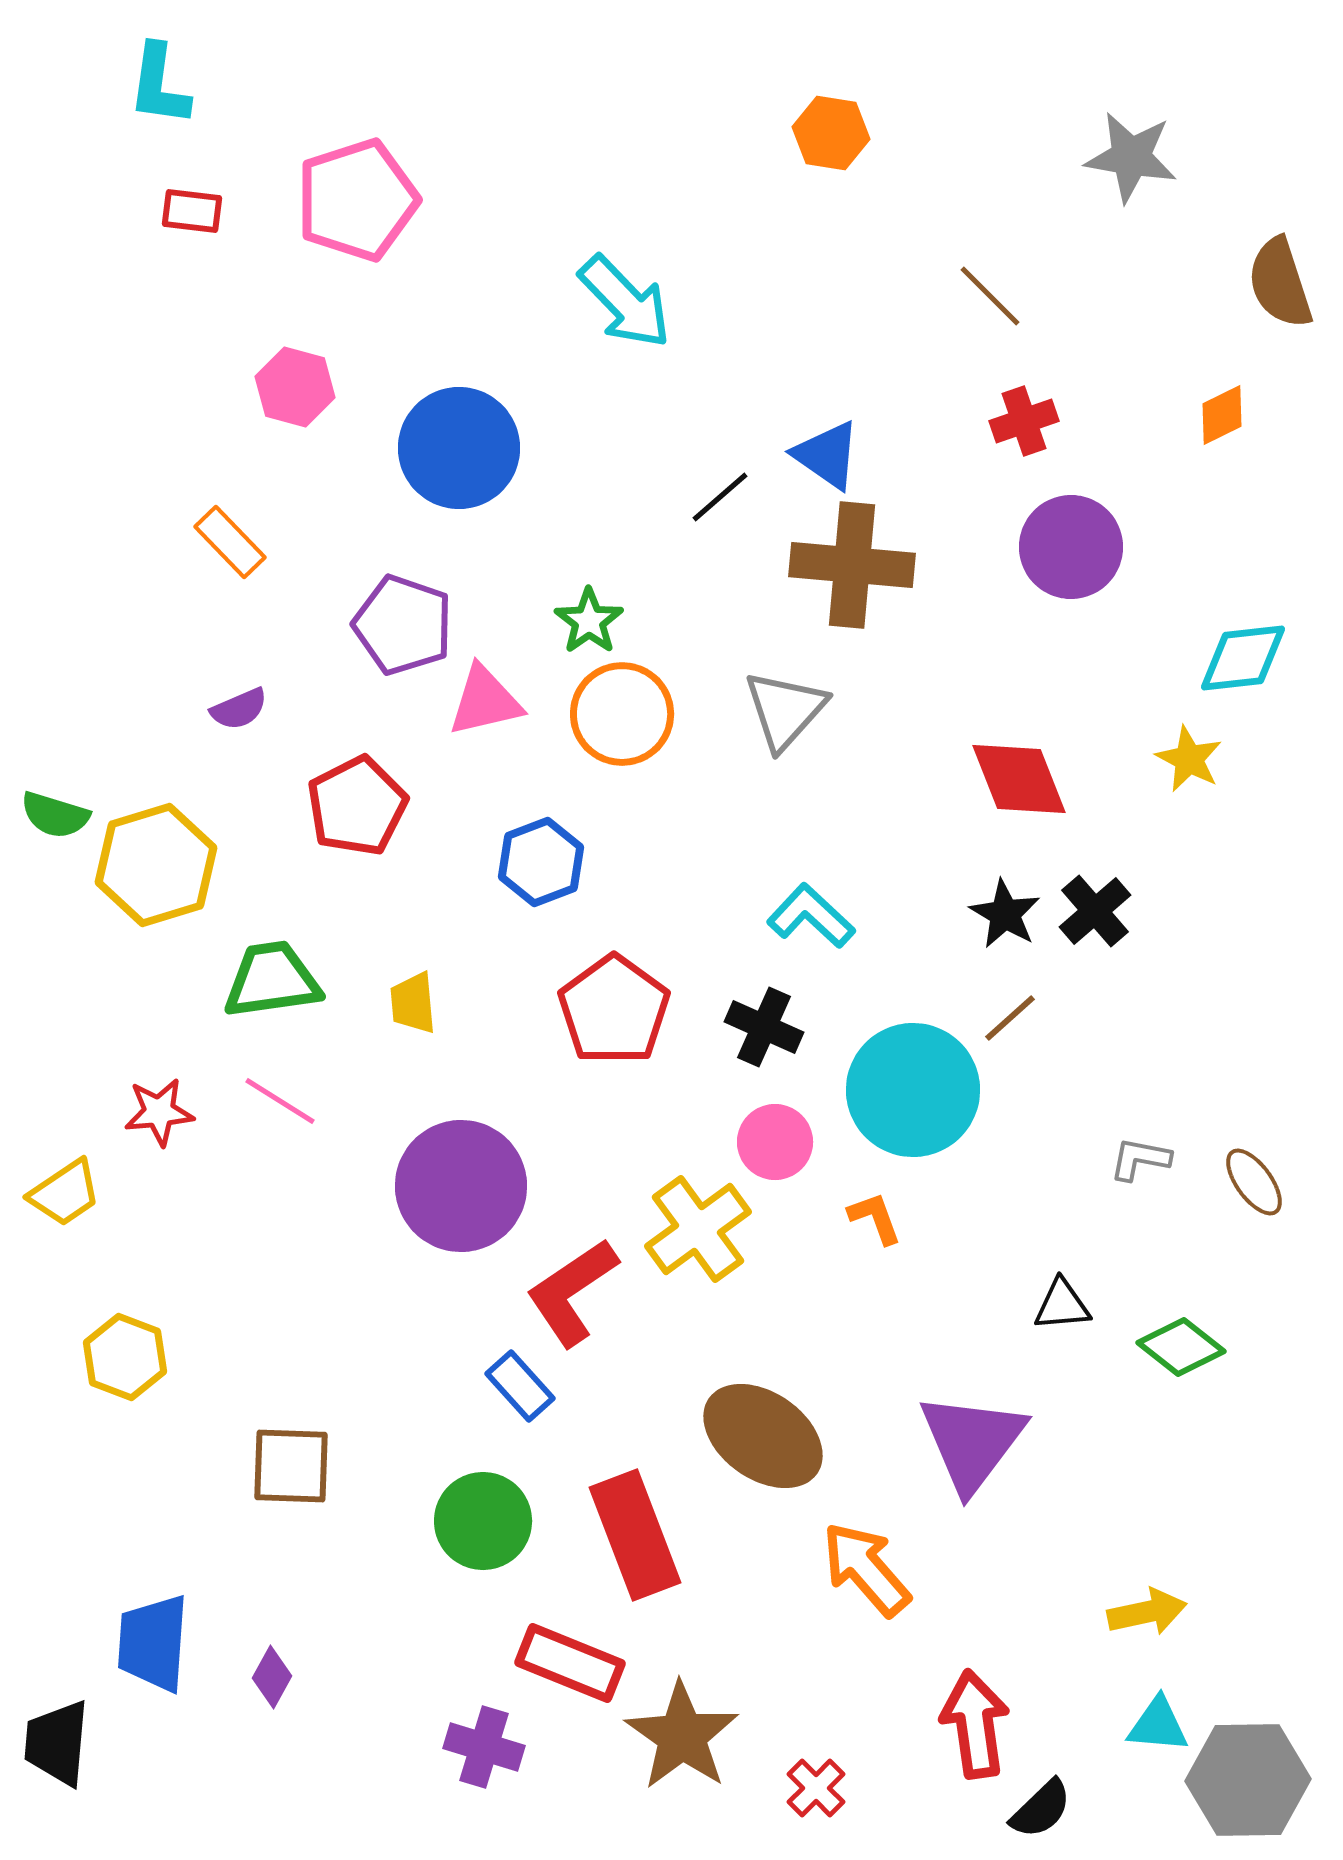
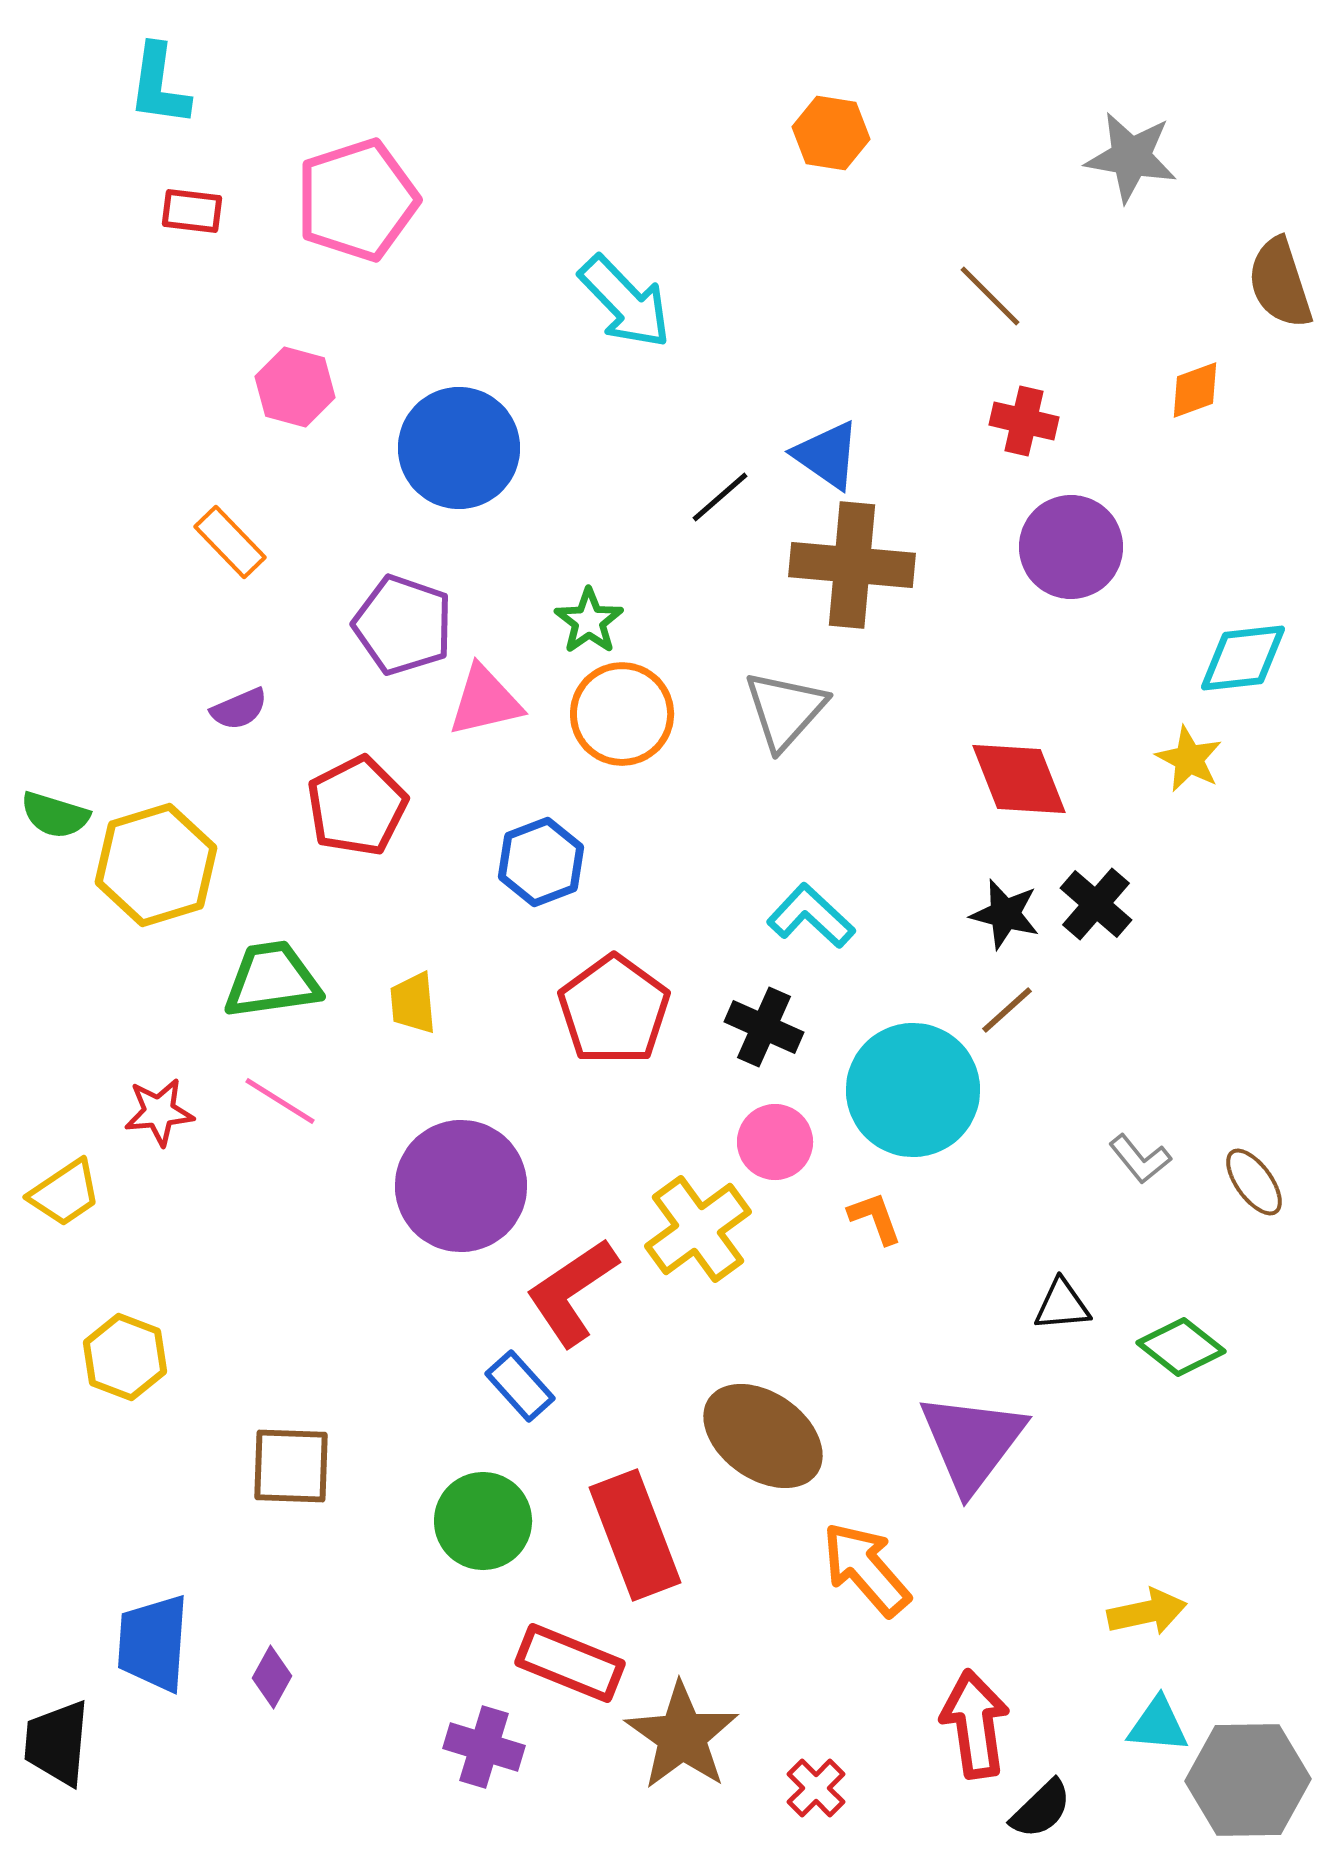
orange diamond at (1222, 415): moved 27 px left, 25 px up; rotated 6 degrees clockwise
red cross at (1024, 421): rotated 32 degrees clockwise
black cross at (1095, 911): moved 1 px right, 7 px up; rotated 8 degrees counterclockwise
black star at (1005, 914): rotated 16 degrees counterclockwise
brown line at (1010, 1018): moved 3 px left, 8 px up
gray L-shape at (1140, 1159): rotated 140 degrees counterclockwise
